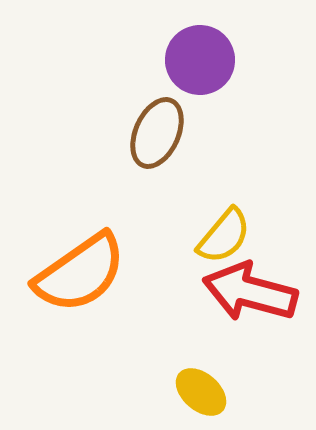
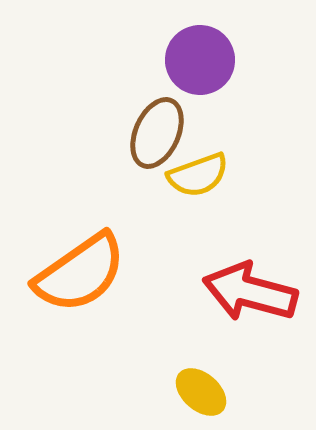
yellow semicircle: moved 26 px left, 61 px up; rotated 30 degrees clockwise
